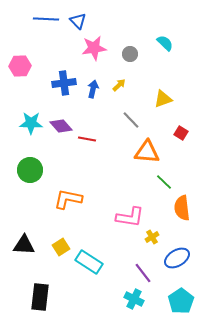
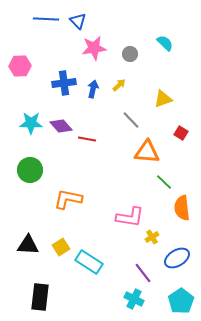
black triangle: moved 4 px right
